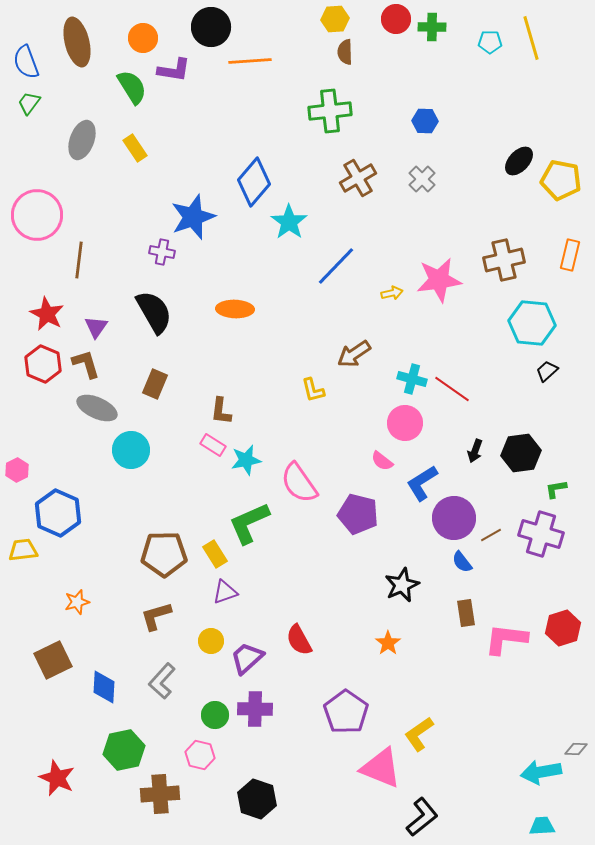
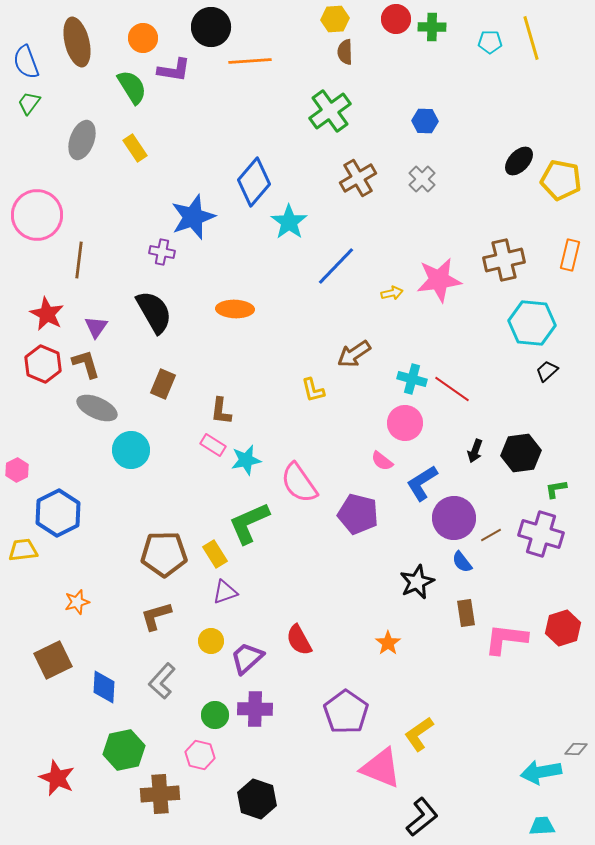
green cross at (330, 111): rotated 30 degrees counterclockwise
brown rectangle at (155, 384): moved 8 px right
blue hexagon at (58, 513): rotated 9 degrees clockwise
black star at (402, 585): moved 15 px right, 3 px up
